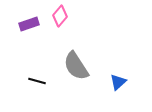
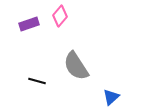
blue triangle: moved 7 px left, 15 px down
